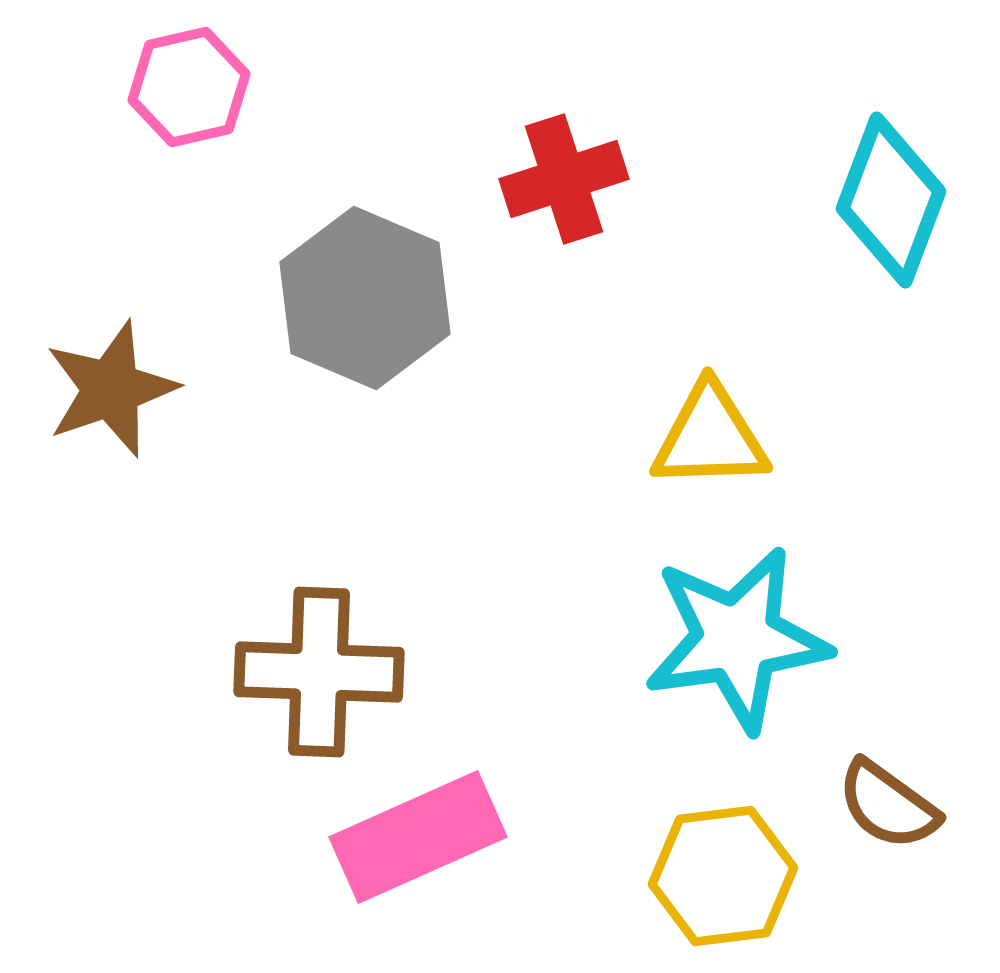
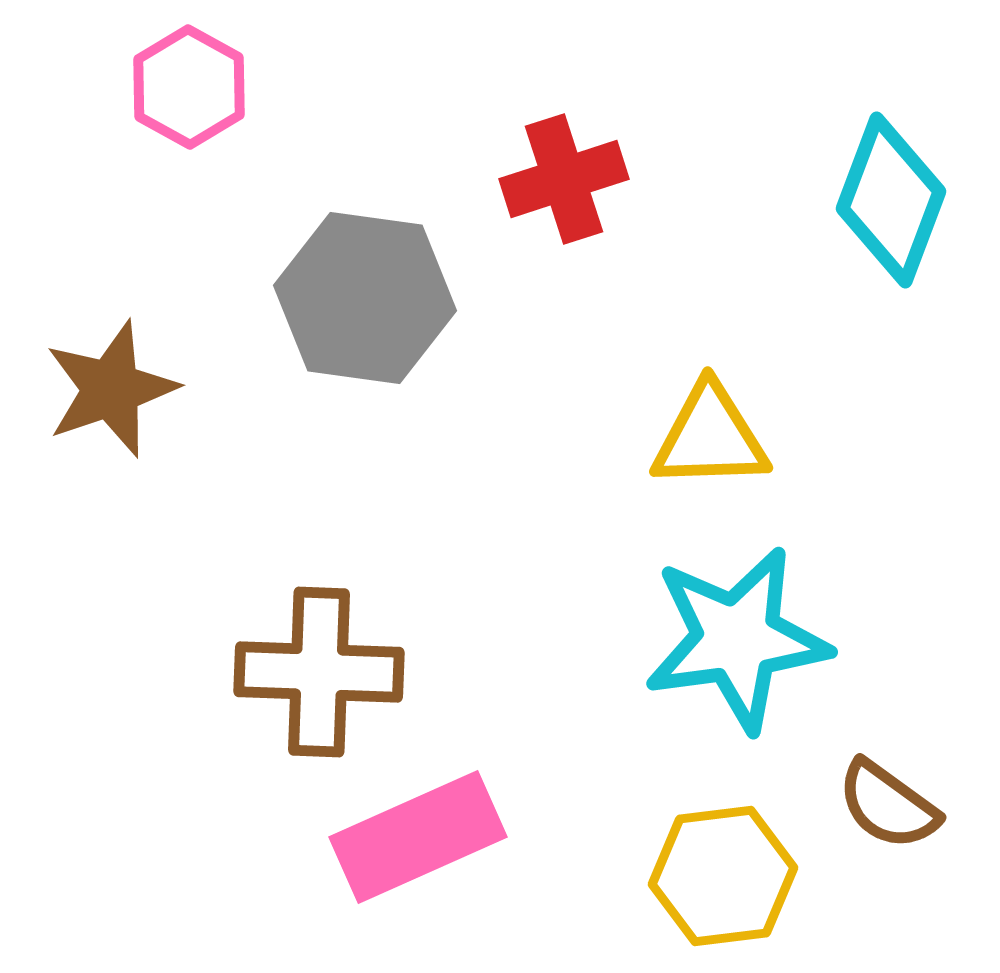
pink hexagon: rotated 18 degrees counterclockwise
gray hexagon: rotated 15 degrees counterclockwise
